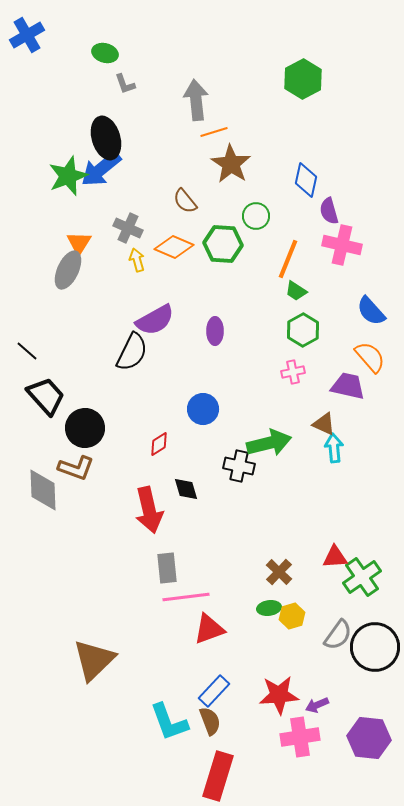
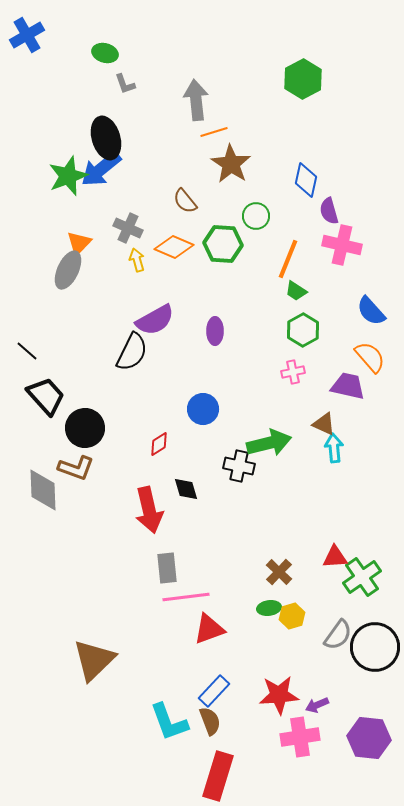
orange triangle at (79, 243): rotated 12 degrees clockwise
